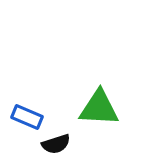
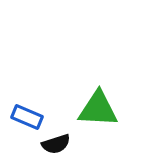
green triangle: moved 1 px left, 1 px down
